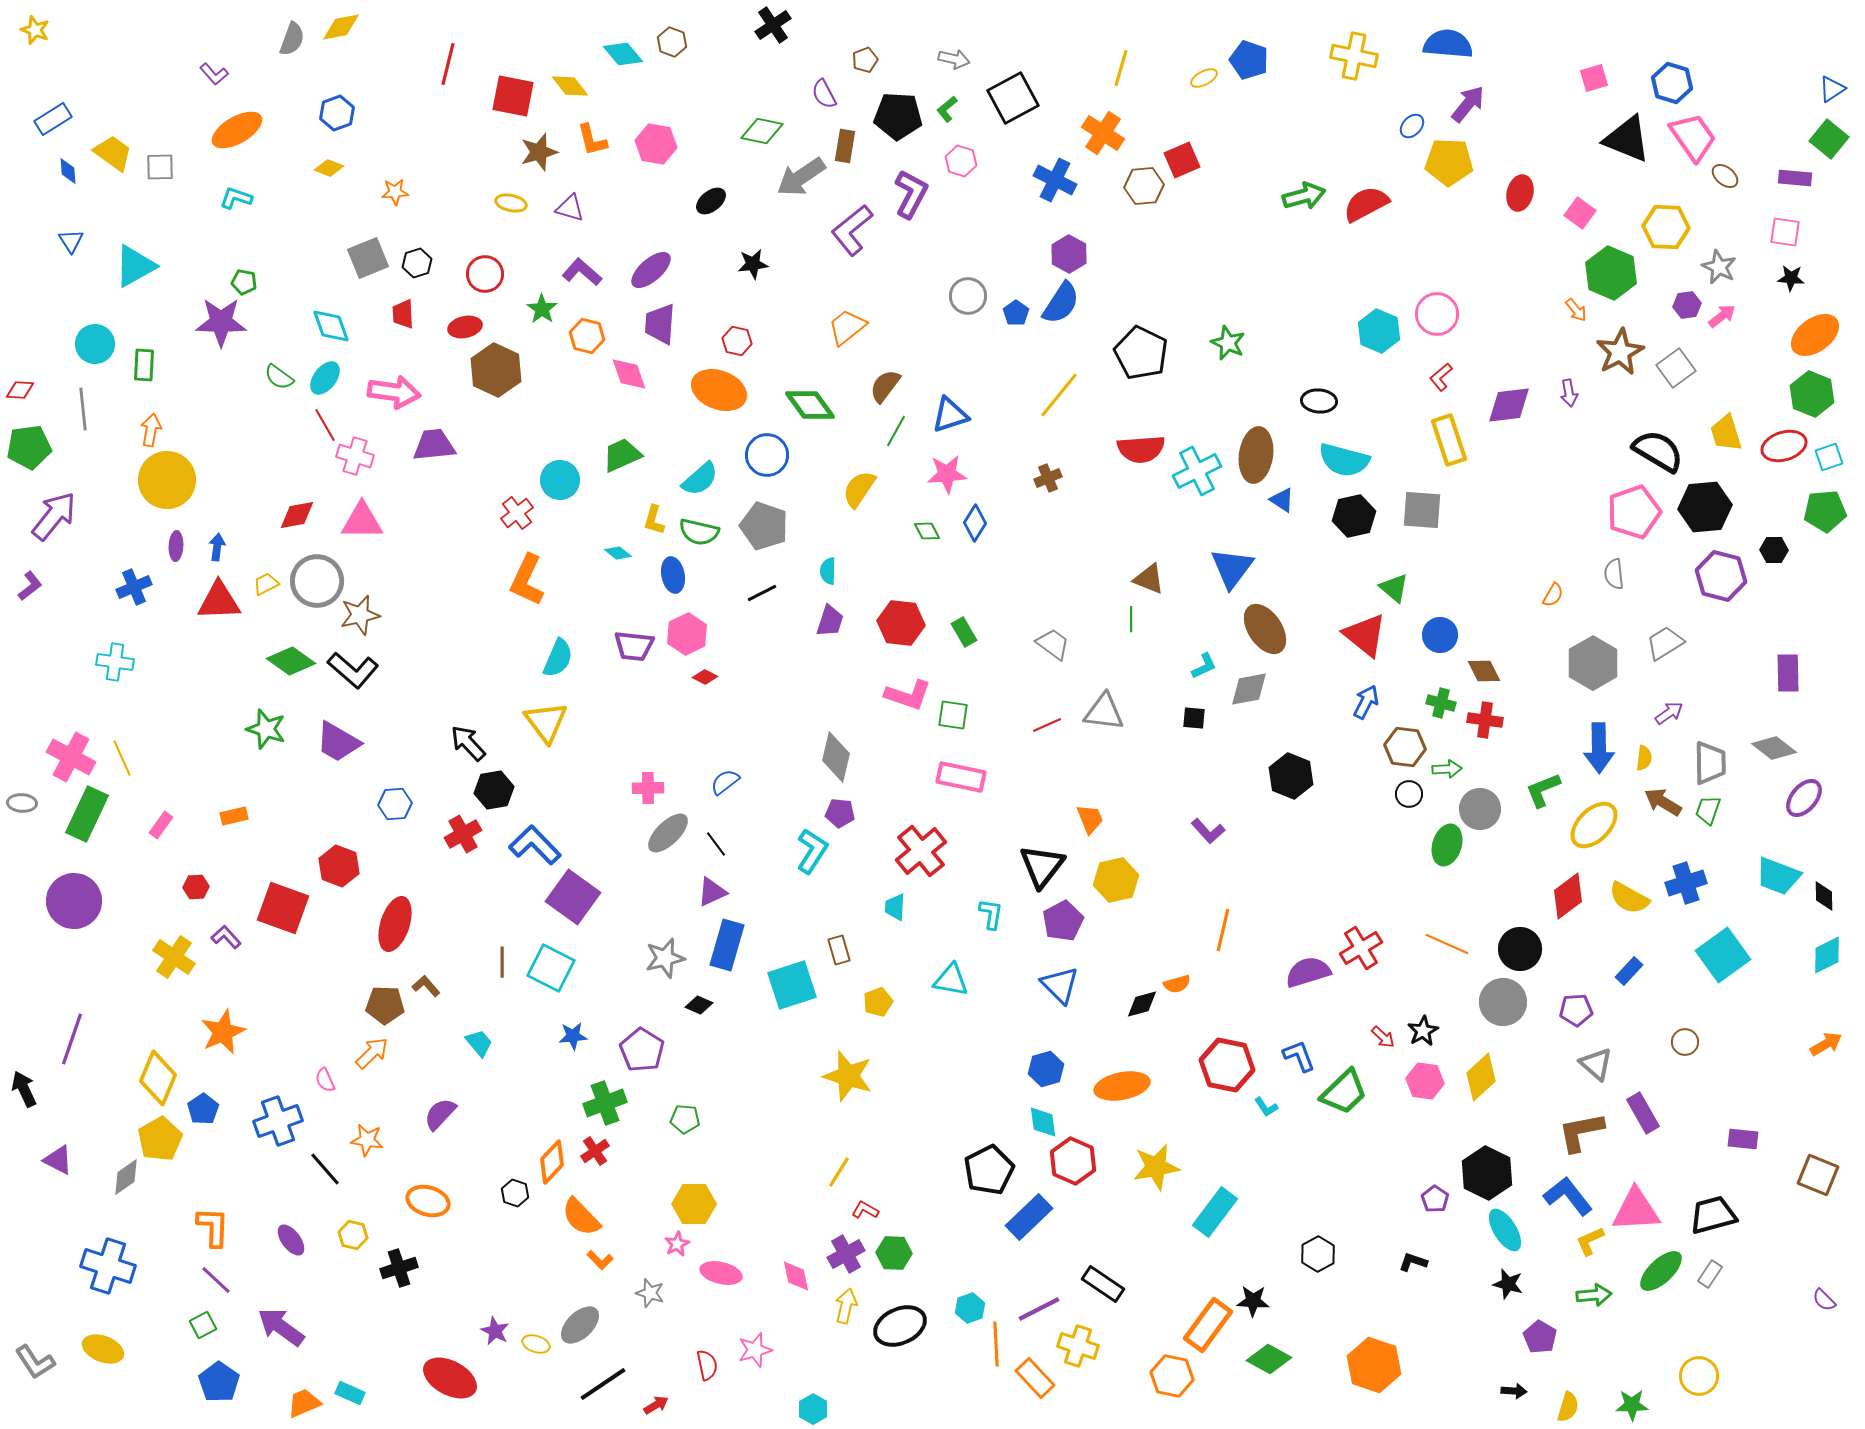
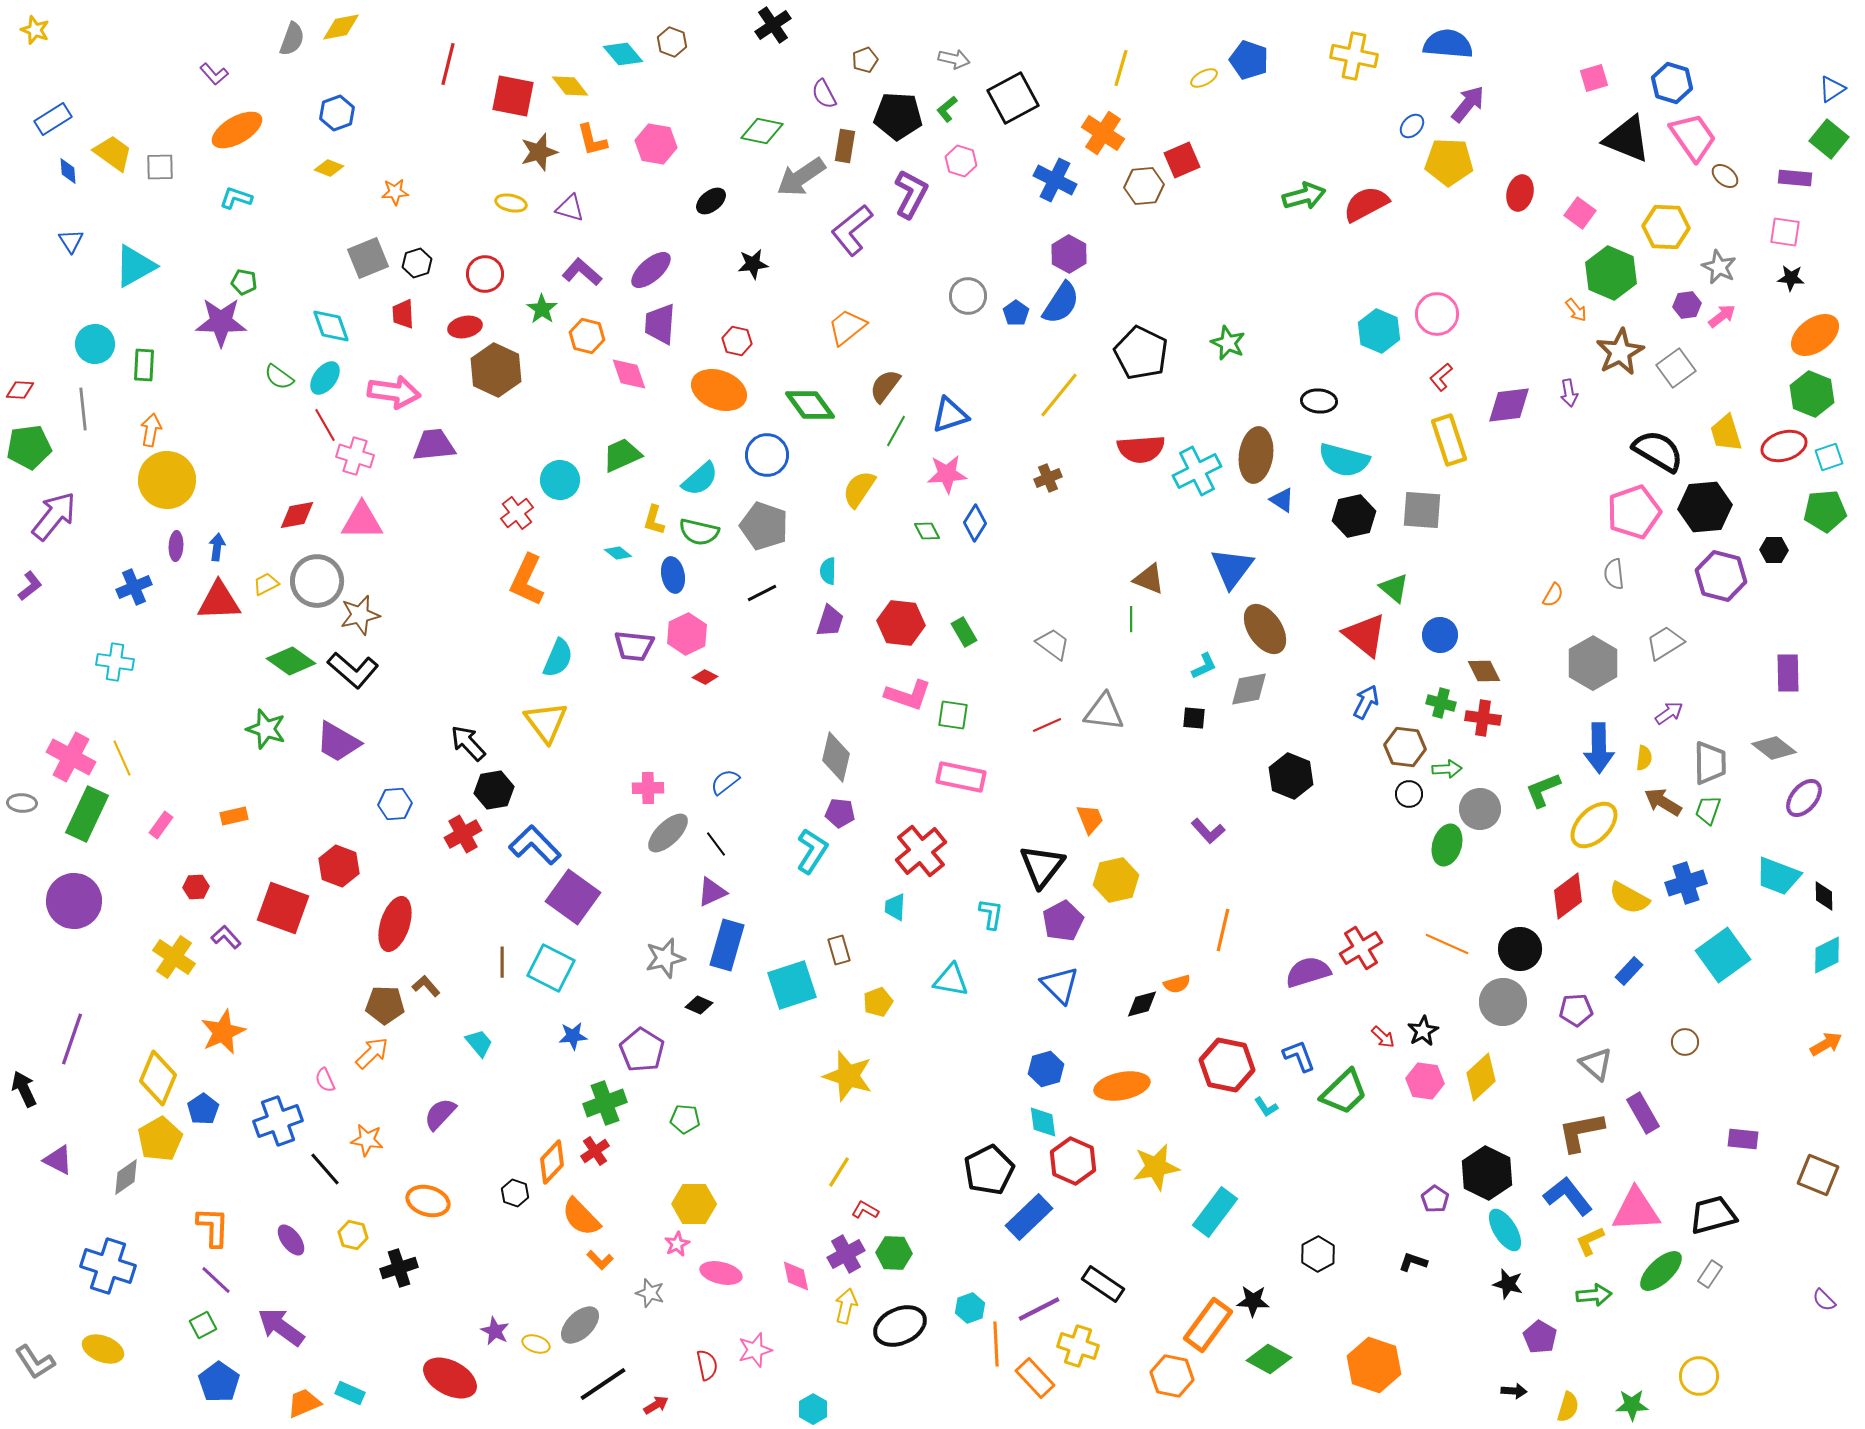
red cross at (1485, 720): moved 2 px left, 2 px up
